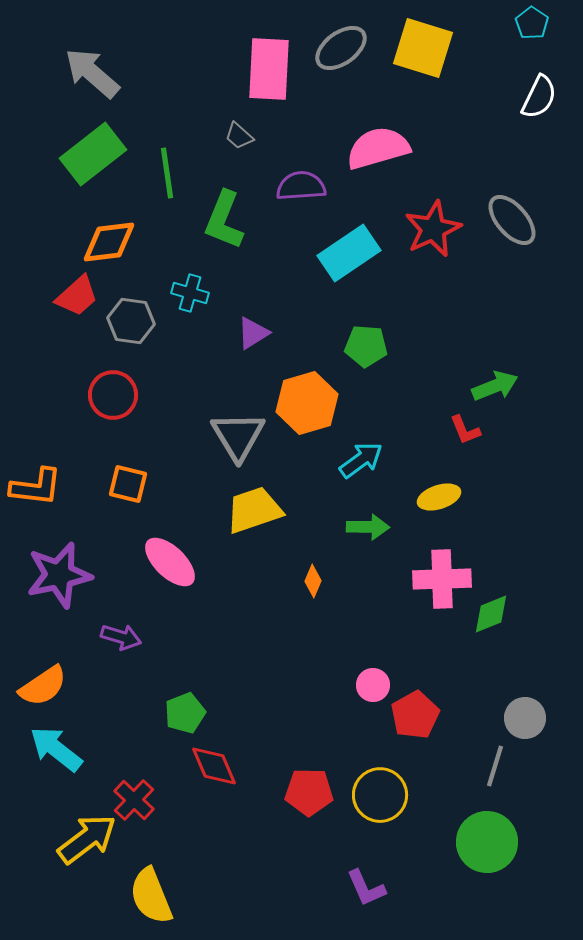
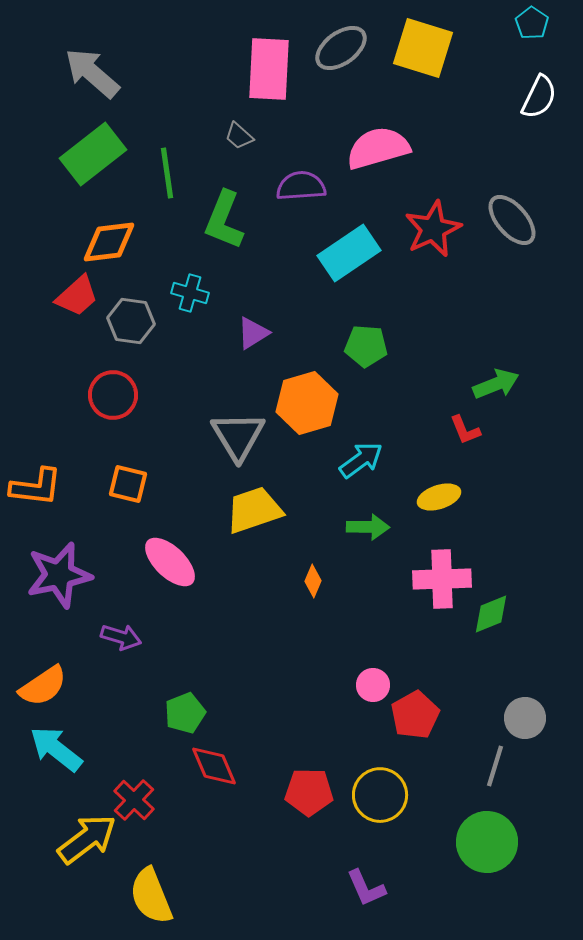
green arrow at (495, 386): moved 1 px right, 2 px up
